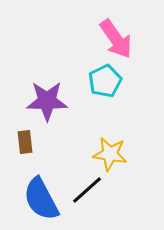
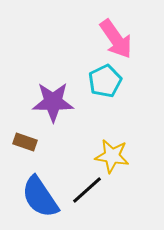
purple star: moved 6 px right, 1 px down
brown rectangle: rotated 65 degrees counterclockwise
yellow star: moved 2 px right, 2 px down
blue semicircle: moved 1 px left, 2 px up; rotated 6 degrees counterclockwise
